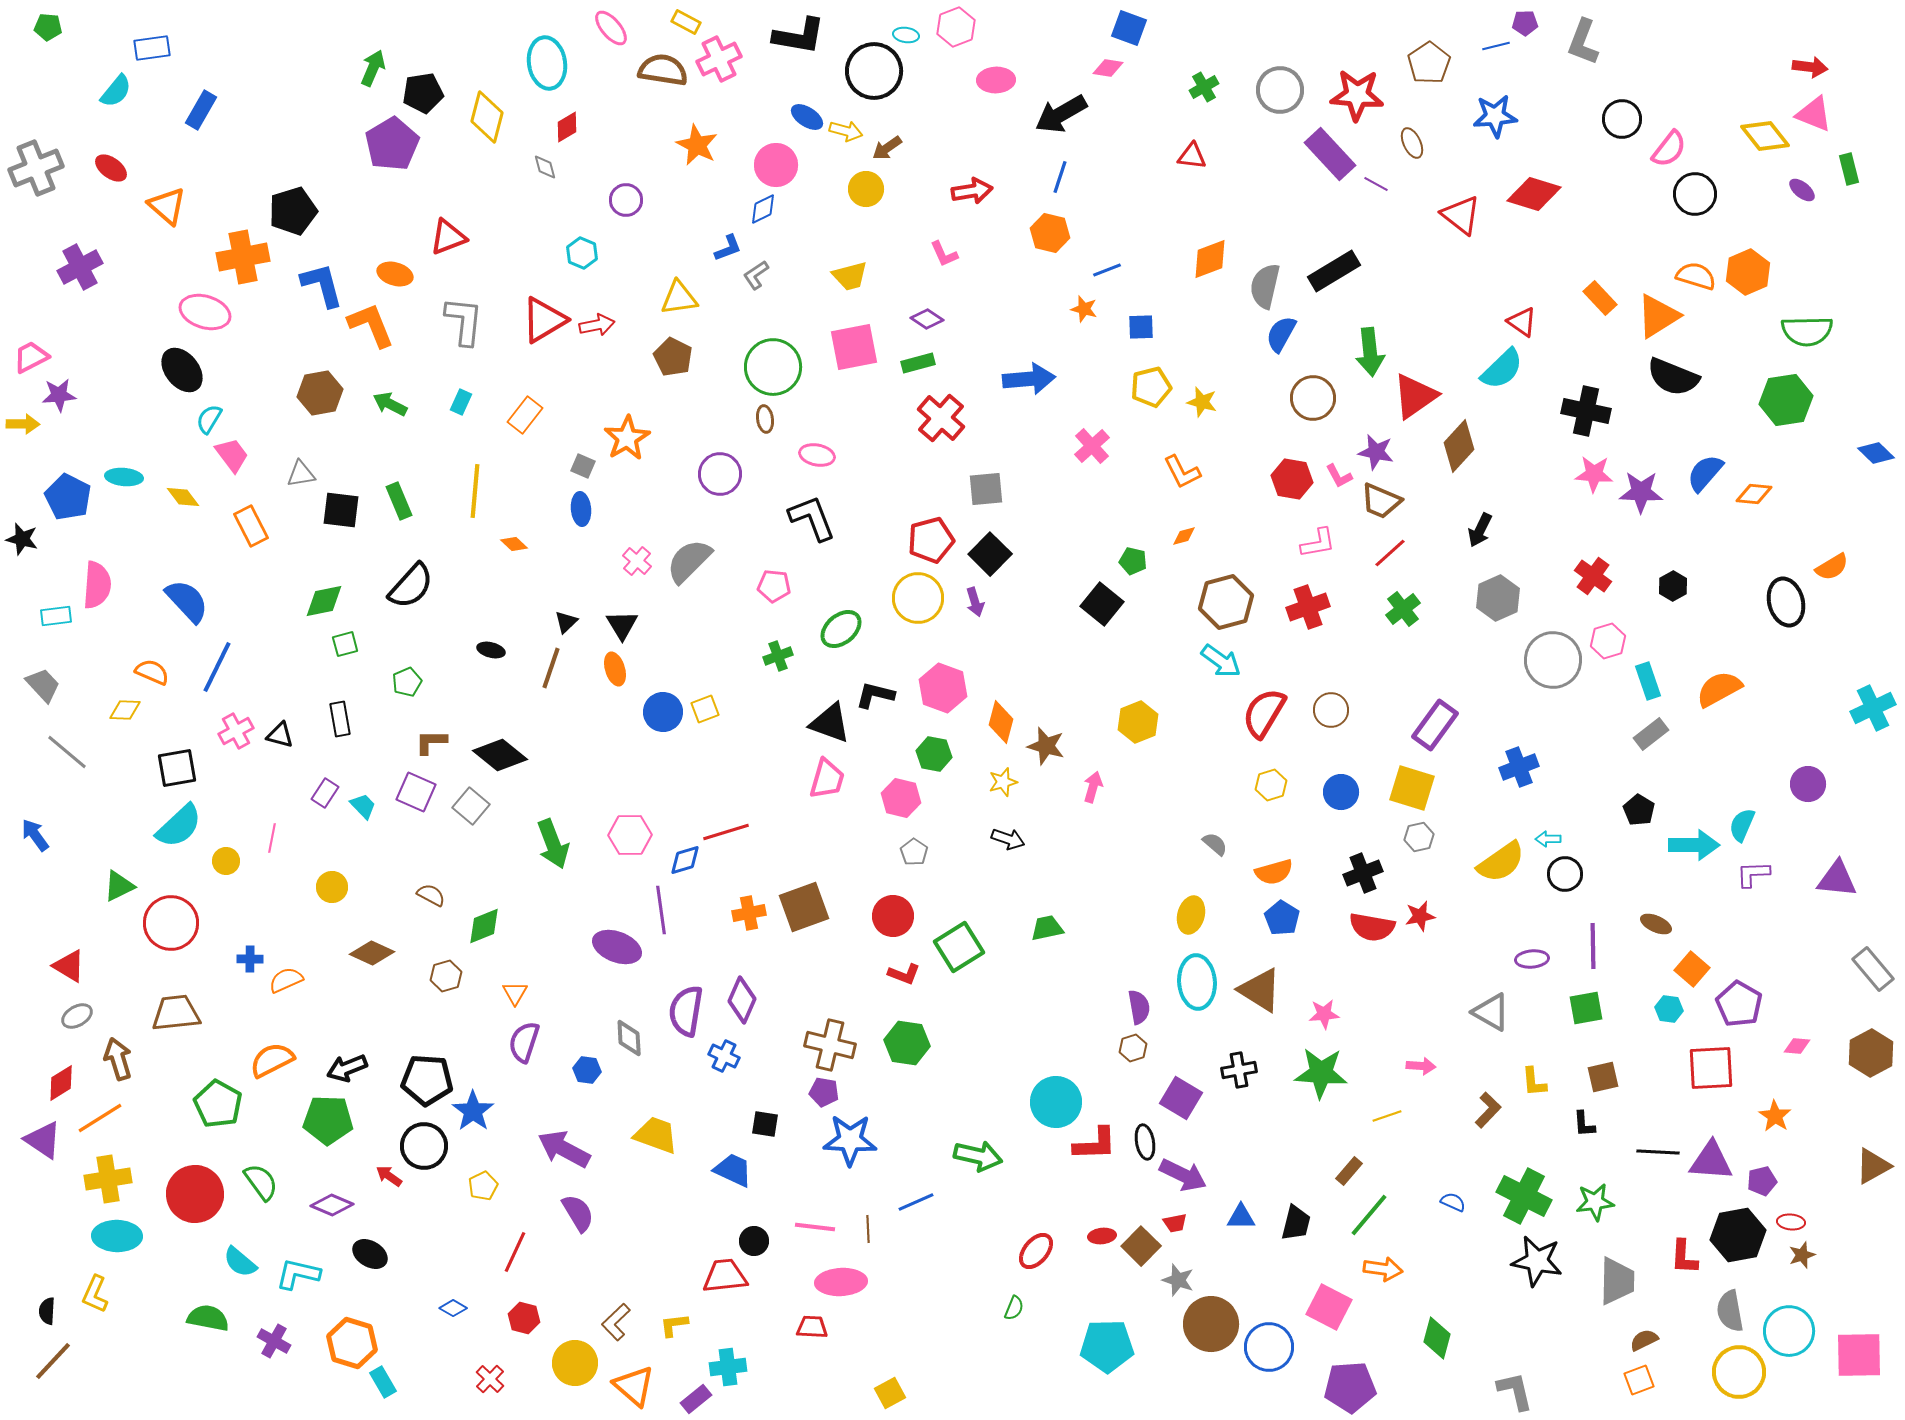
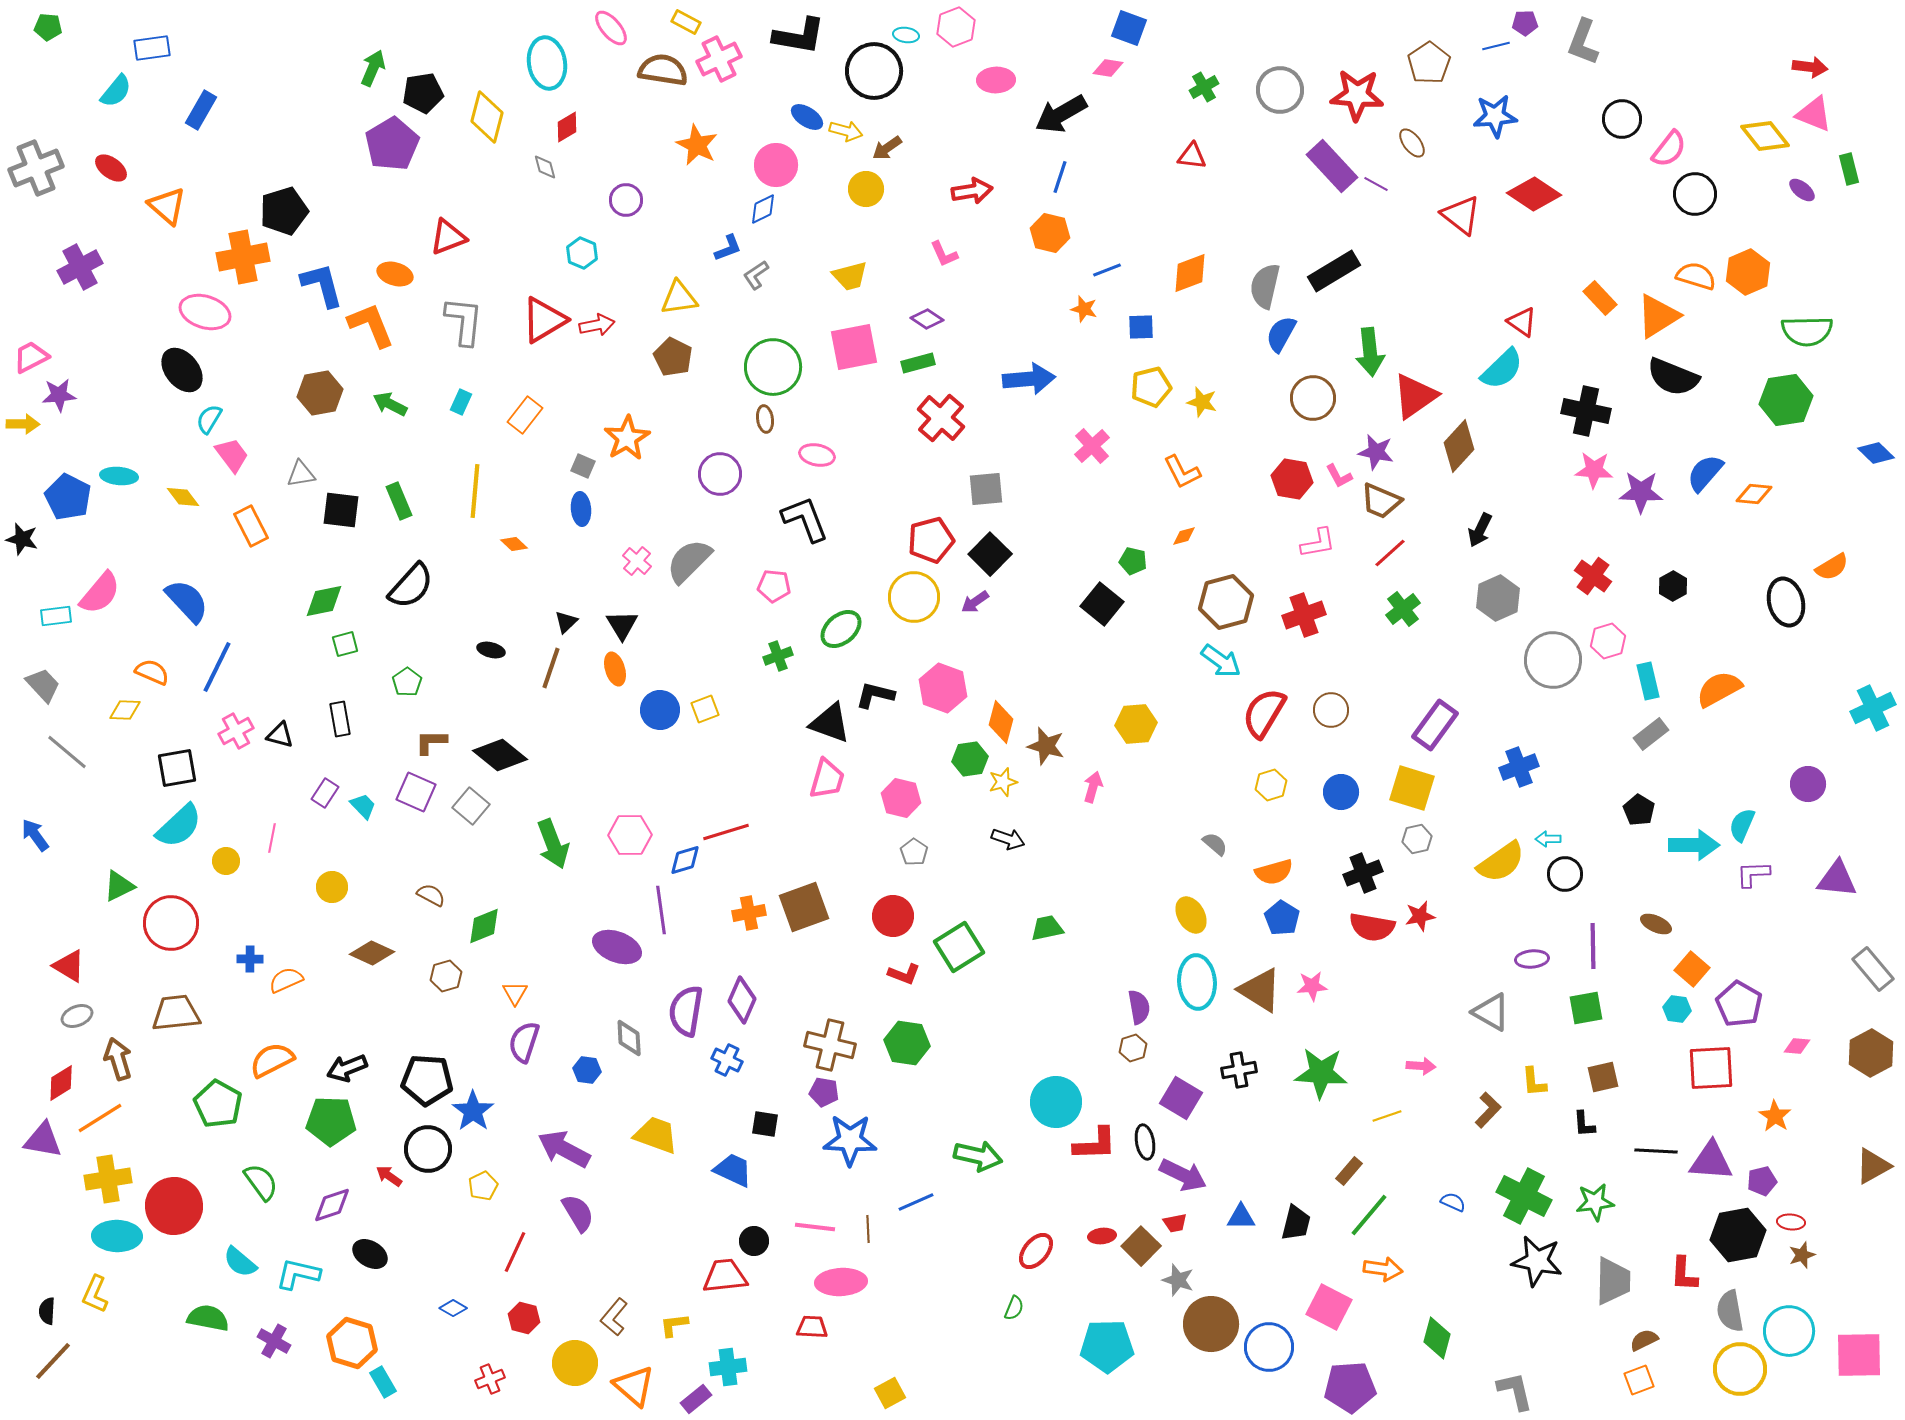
brown ellipse at (1412, 143): rotated 12 degrees counterclockwise
purple rectangle at (1330, 154): moved 2 px right, 12 px down
red diamond at (1534, 194): rotated 16 degrees clockwise
black pentagon at (293, 211): moved 9 px left
orange diamond at (1210, 259): moved 20 px left, 14 px down
pink star at (1594, 474): moved 4 px up
cyan ellipse at (124, 477): moved 5 px left, 1 px up
black L-shape at (812, 518): moved 7 px left, 1 px down
pink semicircle at (97, 585): moved 3 px right, 8 px down; rotated 36 degrees clockwise
yellow circle at (918, 598): moved 4 px left, 1 px up
purple arrow at (975, 602): rotated 72 degrees clockwise
red cross at (1308, 607): moved 4 px left, 8 px down
cyan rectangle at (1648, 681): rotated 6 degrees clockwise
green pentagon at (407, 682): rotated 12 degrees counterclockwise
blue circle at (663, 712): moved 3 px left, 2 px up
yellow hexagon at (1138, 722): moved 2 px left, 2 px down; rotated 18 degrees clockwise
green hexagon at (934, 754): moved 36 px right, 5 px down; rotated 20 degrees counterclockwise
gray hexagon at (1419, 837): moved 2 px left, 2 px down
yellow ellipse at (1191, 915): rotated 45 degrees counterclockwise
cyan hexagon at (1669, 1009): moved 8 px right
pink star at (1324, 1014): moved 12 px left, 28 px up
gray ellipse at (77, 1016): rotated 8 degrees clockwise
blue cross at (724, 1056): moved 3 px right, 4 px down
green pentagon at (328, 1120): moved 3 px right, 1 px down
purple triangle at (43, 1140): rotated 24 degrees counterclockwise
black circle at (424, 1146): moved 4 px right, 3 px down
black line at (1658, 1152): moved 2 px left, 1 px up
red circle at (195, 1194): moved 21 px left, 12 px down
purple diamond at (332, 1205): rotated 42 degrees counterclockwise
red L-shape at (1684, 1257): moved 17 px down
gray trapezoid at (1617, 1281): moved 4 px left
brown L-shape at (616, 1322): moved 2 px left, 5 px up; rotated 6 degrees counterclockwise
yellow circle at (1739, 1372): moved 1 px right, 3 px up
red cross at (490, 1379): rotated 24 degrees clockwise
